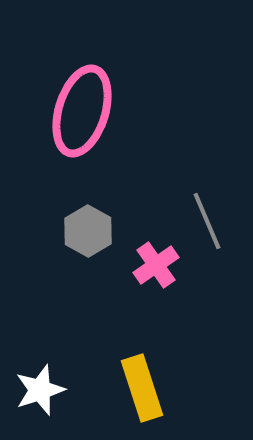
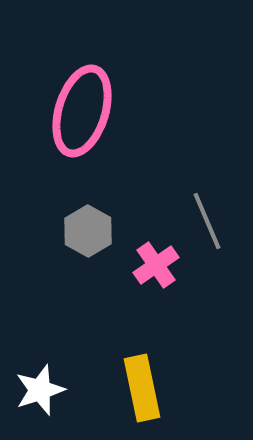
yellow rectangle: rotated 6 degrees clockwise
